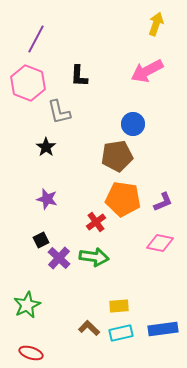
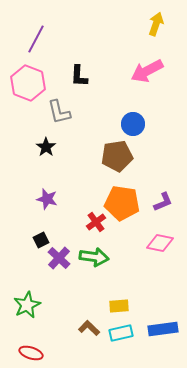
orange pentagon: moved 1 px left, 4 px down
